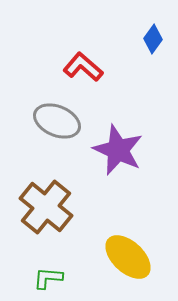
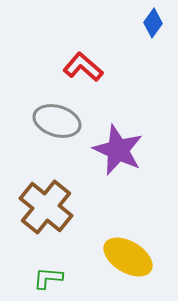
blue diamond: moved 16 px up
gray ellipse: rotated 6 degrees counterclockwise
yellow ellipse: rotated 12 degrees counterclockwise
